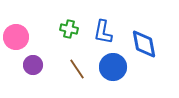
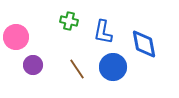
green cross: moved 8 px up
